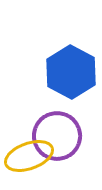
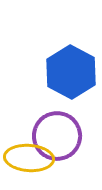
yellow ellipse: moved 2 px down; rotated 24 degrees clockwise
